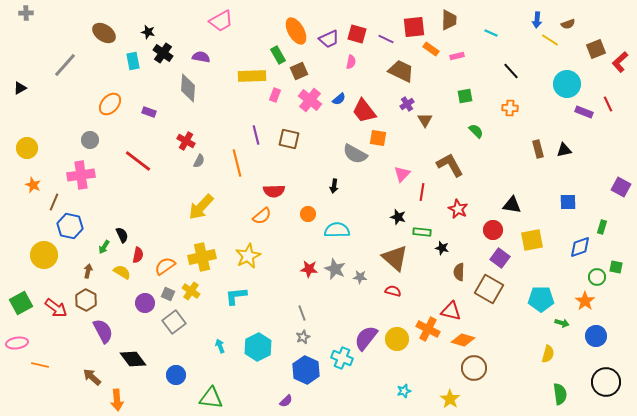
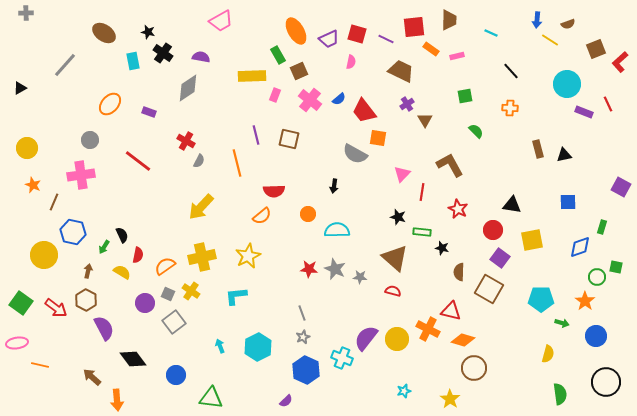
gray diamond at (188, 88): rotated 52 degrees clockwise
black triangle at (564, 150): moved 5 px down
blue hexagon at (70, 226): moved 3 px right, 6 px down
green square at (21, 303): rotated 25 degrees counterclockwise
purple semicircle at (103, 331): moved 1 px right, 3 px up
